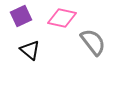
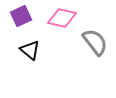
gray semicircle: moved 2 px right
